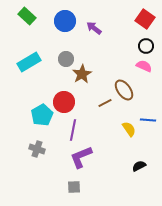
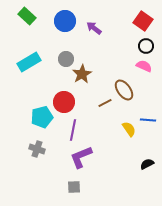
red square: moved 2 px left, 2 px down
cyan pentagon: moved 2 px down; rotated 15 degrees clockwise
black semicircle: moved 8 px right, 2 px up
